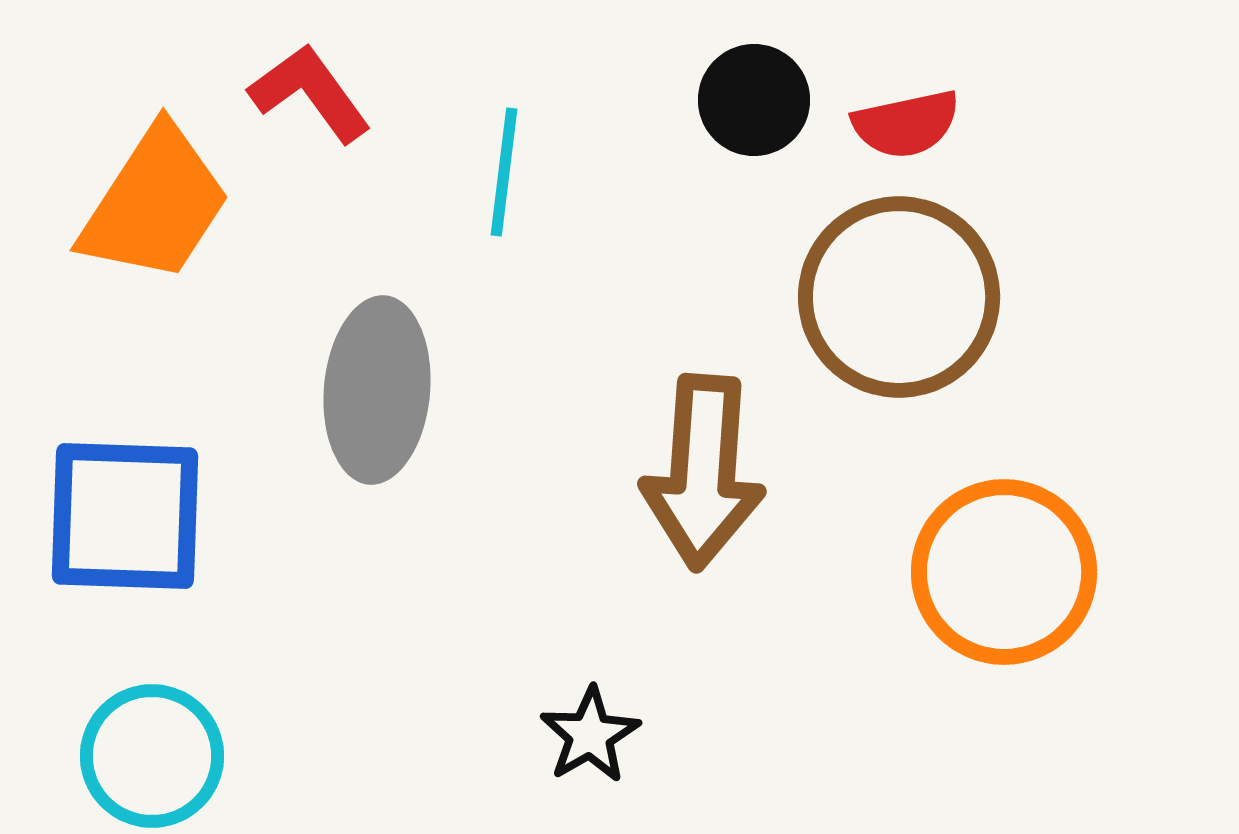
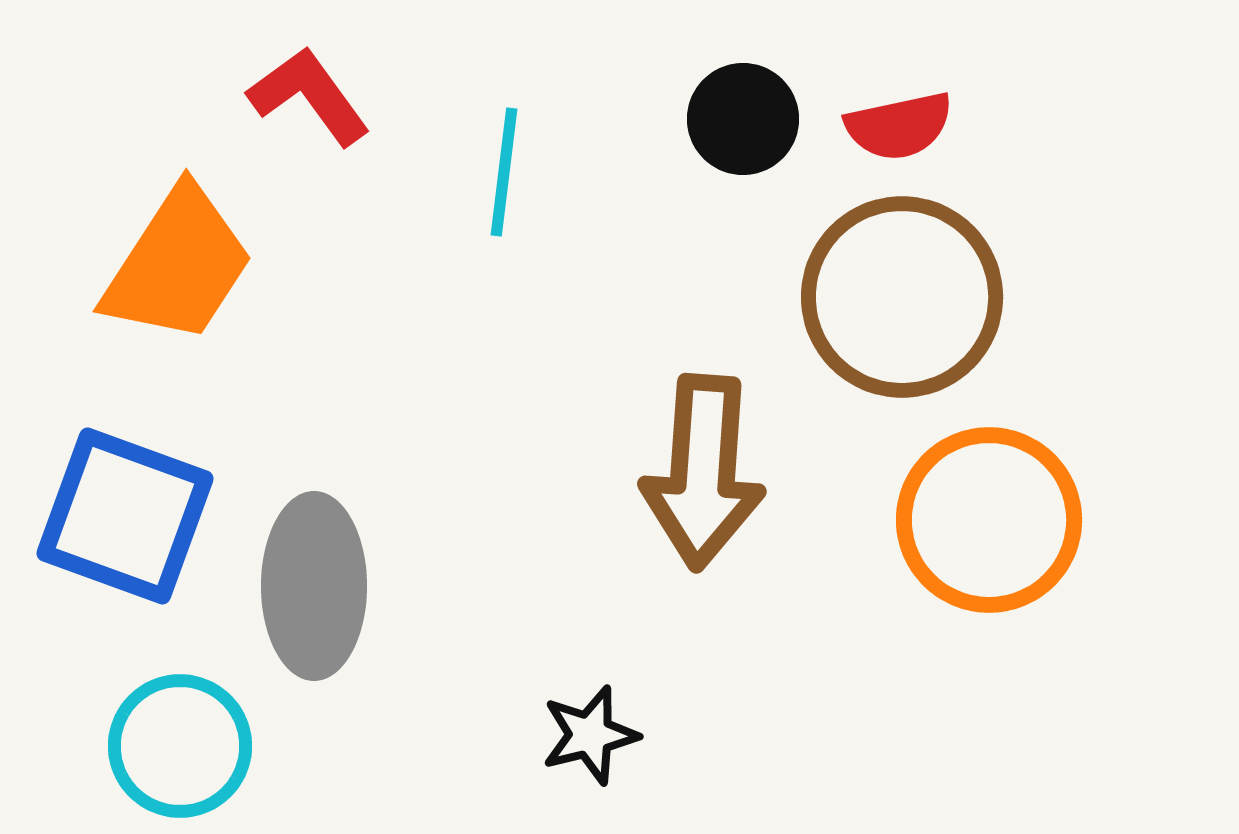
red L-shape: moved 1 px left, 3 px down
black circle: moved 11 px left, 19 px down
red semicircle: moved 7 px left, 2 px down
orange trapezoid: moved 23 px right, 61 px down
brown circle: moved 3 px right
gray ellipse: moved 63 px left, 196 px down; rotated 5 degrees counterclockwise
blue square: rotated 18 degrees clockwise
orange circle: moved 15 px left, 52 px up
black star: rotated 16 degrees clockwise
cyan circle: moved 28 px right, 10 px up
